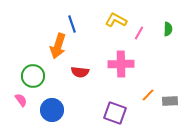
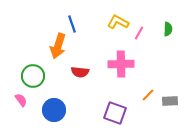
yellow L-shape: moved 2 px right, 2 px down
blue circle: moved 2 px right
